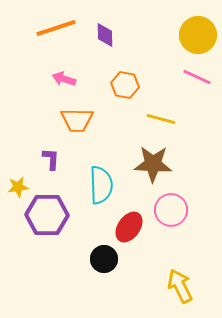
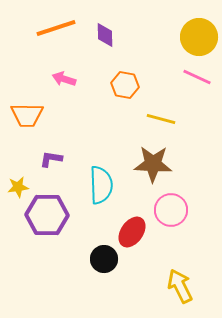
yellow circle: moved 1 px right, 2 px down
orange trapezoid: moved 50 px left, 5 px up
purple L-shape: rotated 85 degrees counterclockwise
red ellipse: moved 3 px right, 5 px down
